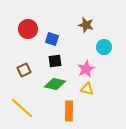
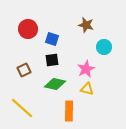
black square: moved 3 px left, 1 px up
